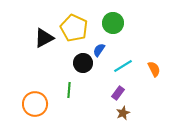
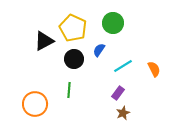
yellow pentagon: moved 1 px left
black triangle: moved 3 px down
black circle: moved 9 px left, 4 px up
